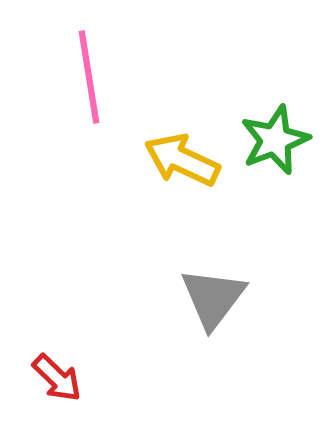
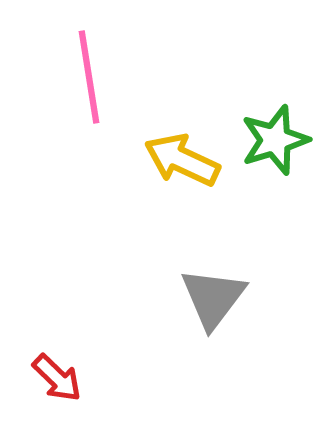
green star: rotated 4 degrees clockwise
